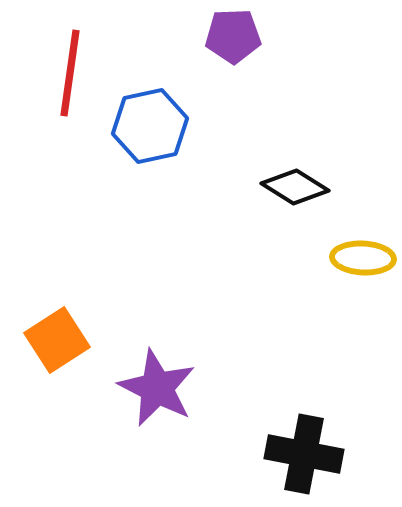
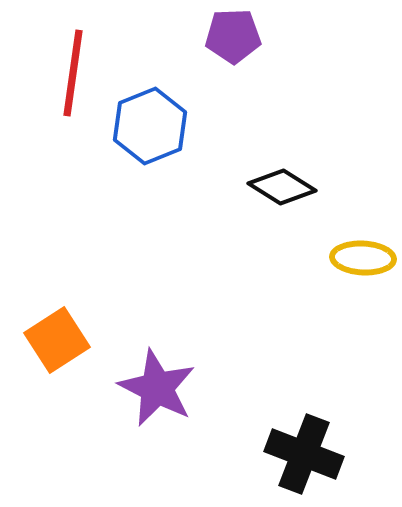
red line: moved 3 px right
blue hexagon: rotated 10 degrees counterclockwise
black diamond: moved 13 px left
black cross: rotated 10 degrees clockwise
